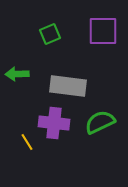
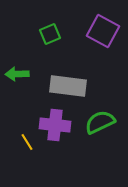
purple square: rotated 28 degrees clockwise
purple cross: moved 1 px right, 2 px down
